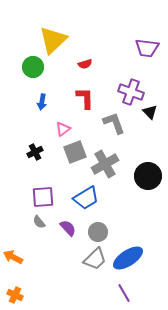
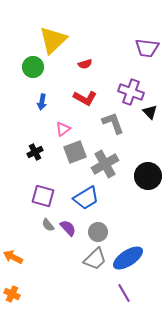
red L-shape: rotated 120 degrees clockwise
gray L-shape: moved 1 px left
purple square: moved 1 px up; rotated 20 degrees clockwise
gray semicircle: moved 9 px right, 3 px down
orange cross: moved 3 px left, 1 px up
